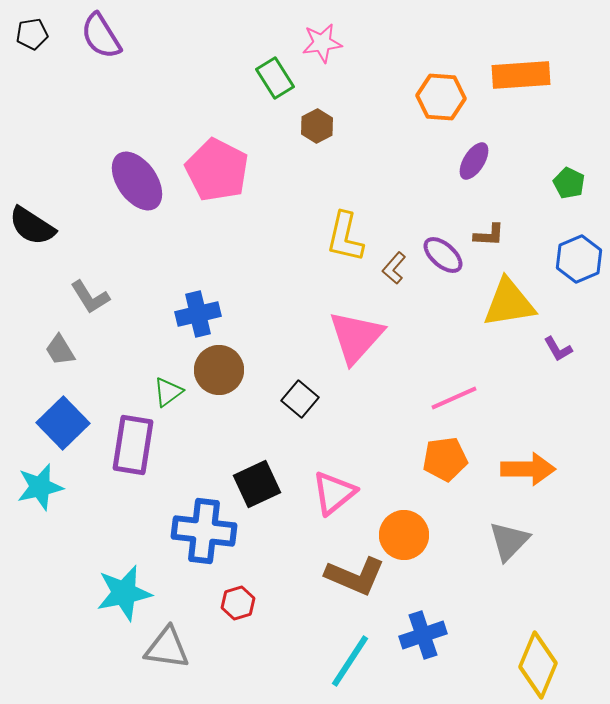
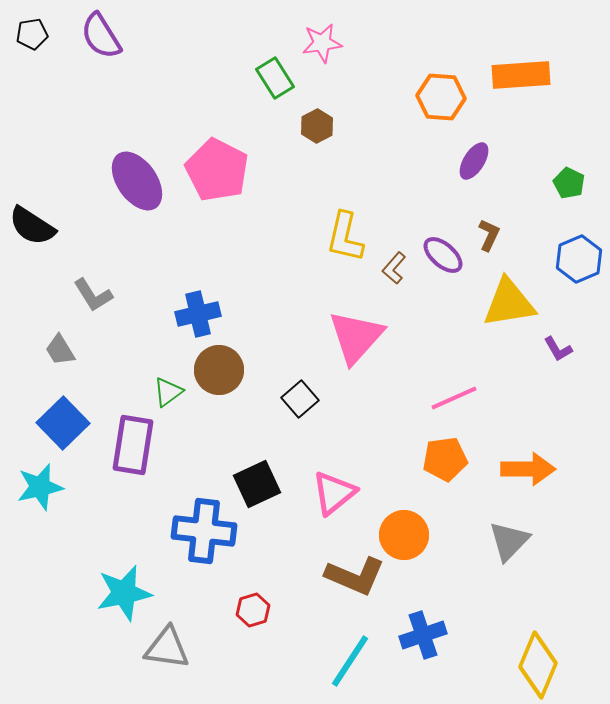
brown L-shape at (489, 235): rotated 68 degrees counterclockwise
gray L-shape at (90, 297): moved 3 px right, 2 px up
black square at (300, 399): rotated 9 degrees clockwise
red hexagon at (238, 603): moved 15 px right, 7 px down
